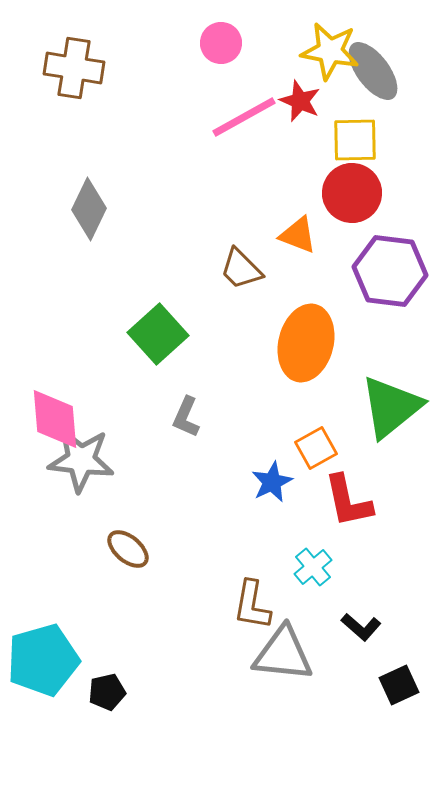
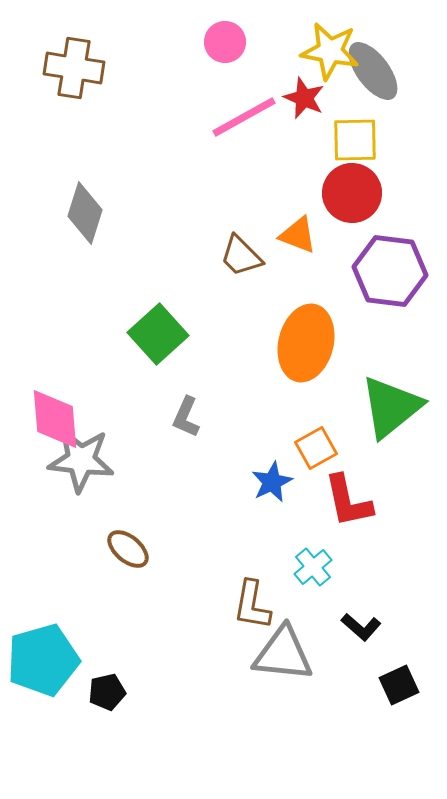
pink circle: moved 4 px right, 1 px up
red star: moved 4 px right, 3 px up
gray diamond: moved 4 px left, 4 px down; rotated 8 degrees counterclockwise
brown trapezoid: moved 13 px up
